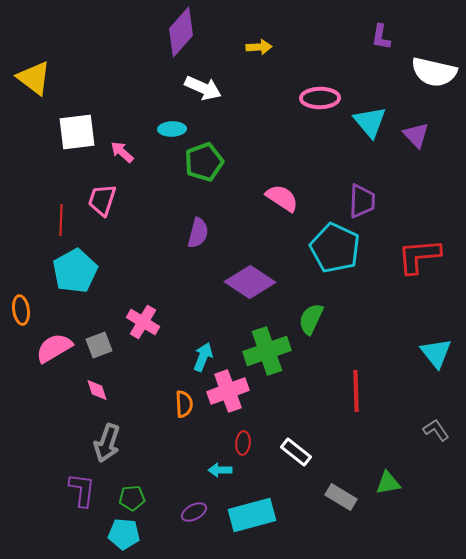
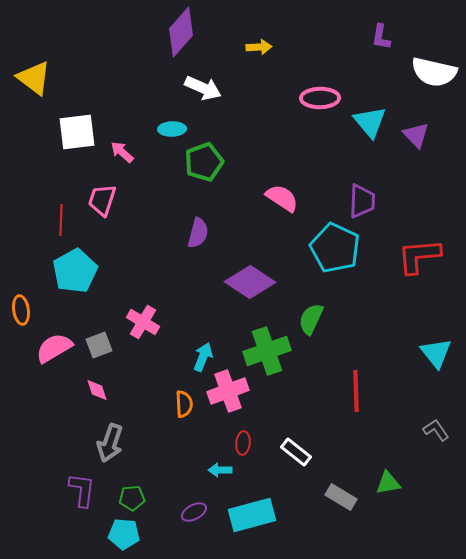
gray arrow at (107, 443): moved 3 px right
